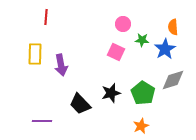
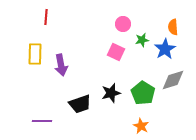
green star: rotated 16 degrees counterclockwise
black trapezoid: rotated 65 degrees counterclockwise
orange star: rotated 21 degrees counterclockwise
